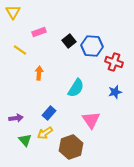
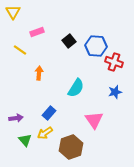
pink rectangle: moved 2 px left
blue hexagon: moved 4 px right
pink triangle: moved 3 px right
